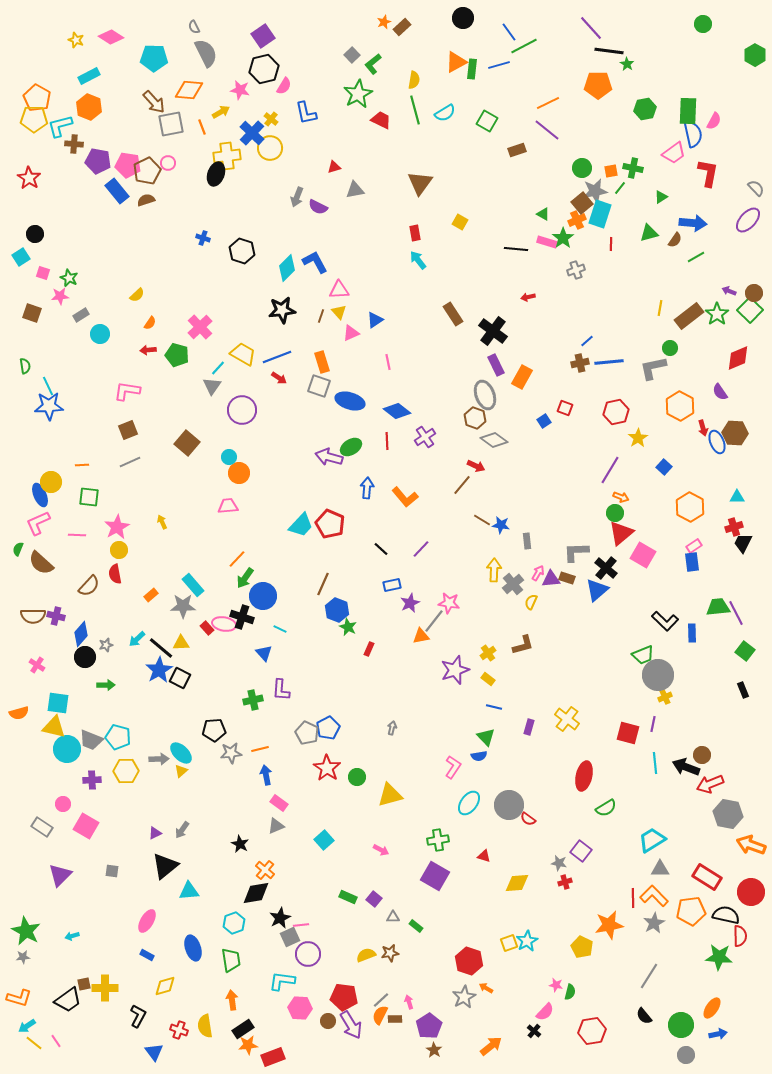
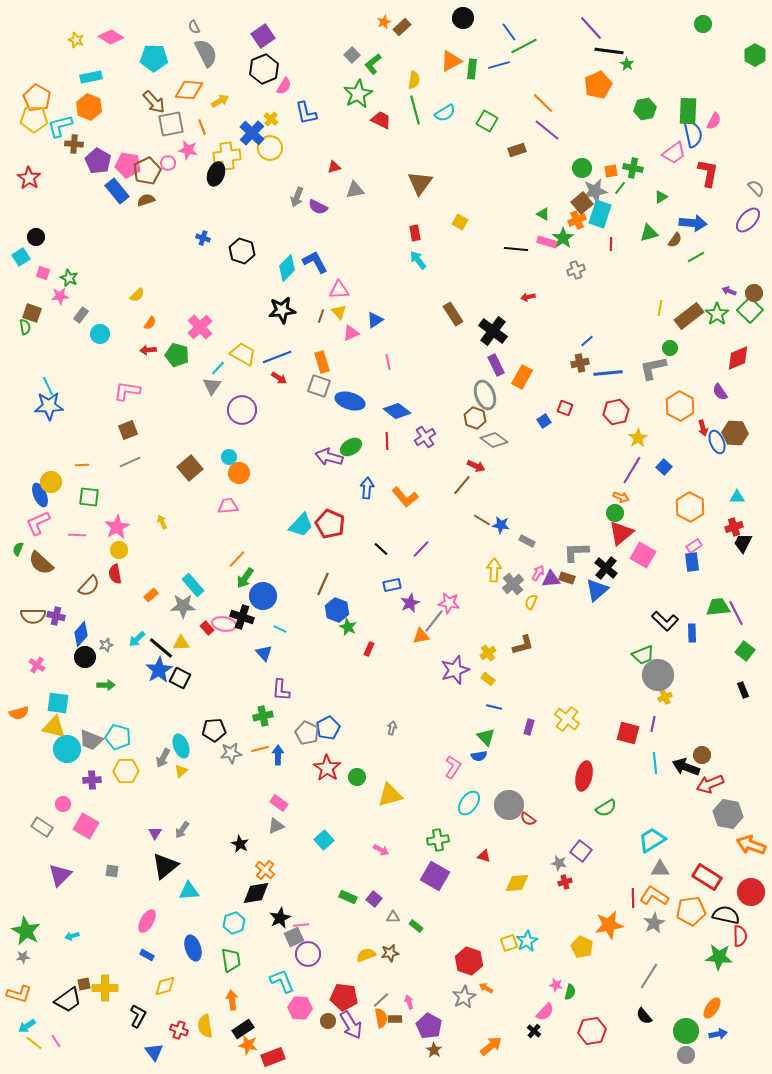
orange triangle at (456, 62): moved 5 px left, 1 px up
black hexagon at (264, 69): rotated 8 degrees counterclockwise
cyan rectangle at (89, 76): moved 2 px right, 1 px down; rotated 15 degrees clockwise
orange pentagon at (598, 85): rotated 24 degrees counterclockwise
pink star at (240, 90): moved 52 px left, 60 px down
orange line at (548, 103): moved 5 px left; rotated 70 degrees clockwise
yellow arrow at (221, 112): moved 1 px left, 11 px up
purple pentagon at (98, 161): rotated 20 degrees clockwise
black circle at (35, 234): moved 1 px right, 3 px down
gray rectangle at (81, 315): rotated 21 degrees counterclockwise
blue line at (609, 362): moved 1 px left, 11 px down
green semicircle at (25, 366): moved 39 px up
brown square at (187, 443): moved 3 px right, 25 px down; rotated 10 degrees clockwise
purple line at (610, 470): moved 22 px right
gray rectangle at (527, 541): rotated 56 degrees counterclockwise
green cross at (253, 700): moved 10 px right, 16 px down
cyan ellipse at (181, 753): moved 7 px up; rotated 25 degrees clockwise
gray arrow at (159, 759): moved 4 px right, 1 px up; rotated 120 degrees clockwise
blue arrow at (266, 775): moved 12 px right, 20 px up; rotated 12 degrees clockwise
purple triangle at (155, 833): rotated 32 degrees counterclockwise
orange L-shape at (654, 896): rotated 12 degrees counterclockwise
gray square at (290, 937): moved 4 px right
cyan L-shape at (282, 981): rotated 60 degrees clockwise
orange L-shape at (19, 998): moved 4 px up
orange semicircle at (380, 1015): moved 1 px right, 3 px down; rotated 144 degrees clockwise
green circle at (681, 1025): moved 5 px right, 6 px down
purple pentagon at (429, 1026): rotated 10 degrees counterclockwise
orange star at (248, 1045): rotated 18 degrees clockwise
